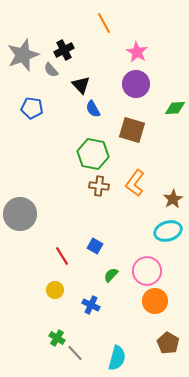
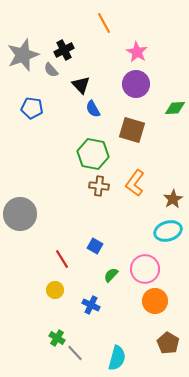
red line: moved 3 px down
pink circle: moved 2 px left, 2 px up
